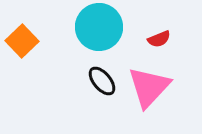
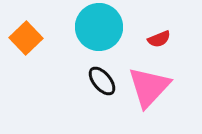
orange square: moved 4 px right, 3 px up
